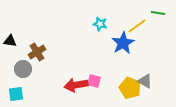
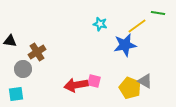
blue star: moved 2 px right, 2 px down; rotated 20 degrees clockwise
